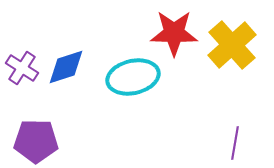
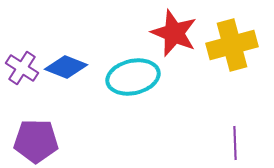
red star: rotated 21 degrees clockwise
yellow cross: rotated 27 degrees clockwise
blue diamond: rotated 39 degrees clockwise
purple line: rotated 12 degrees counterclockwise
